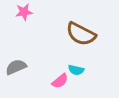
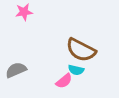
brown semicircle: moved 16 px down
gray semicircle: moved 3 px down
pink semicircle: moved 4 px right
